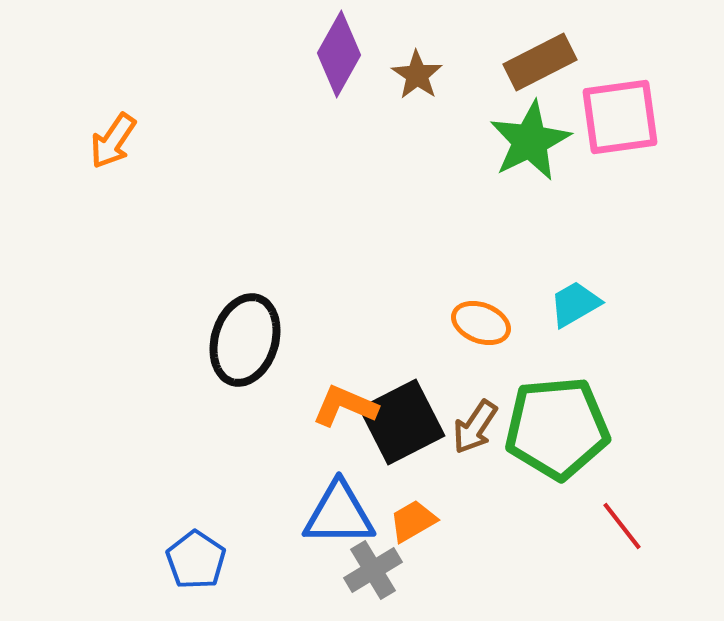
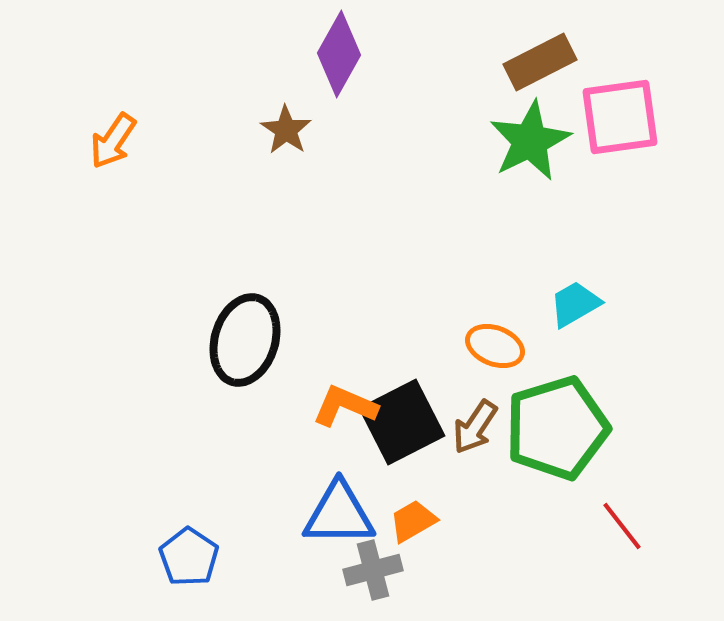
brown star: moved 131 px left, 55 px down
orange ellipse: moved 14 px right, 23 px down
green pentagon: rotated 12 degrees counterclockwise
blue pentagon: moved 7 px left, 3 px up
gray cross: rotated 16 degrees clockwise
